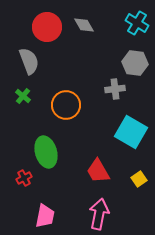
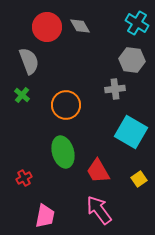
gray diamond: moved 4 px left, 1 px down
gray hexagon: moved 3 px left, 3 px up
green cross: moved 1 px left, 1 px up
green ellipse: moved 17 px right
pink arrow: moved 4 px up; rotated 48 degrees counterclockwise
